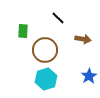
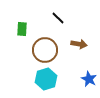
green rectangle: moved 1 px left, 2 px up
brown arrow: moved 4 px left, 5 px down
blue star: moved 3 px down; rotated 14 degrees counterclockwise
